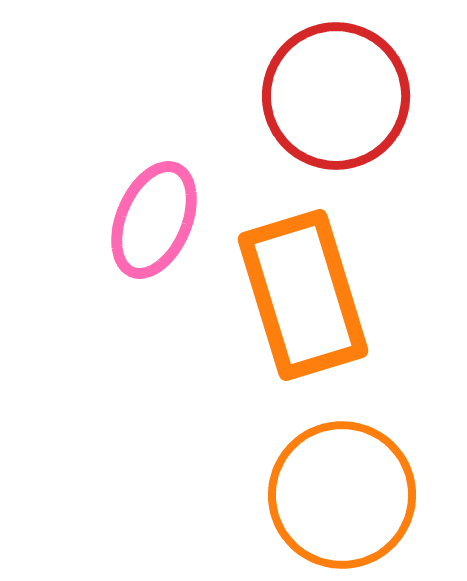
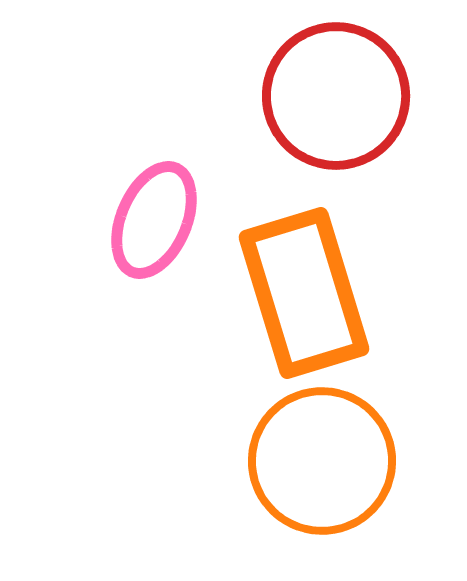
orange rectangle: moved 1 px right, 2 px up
orange circle: moved 20 px left, 34 px up
